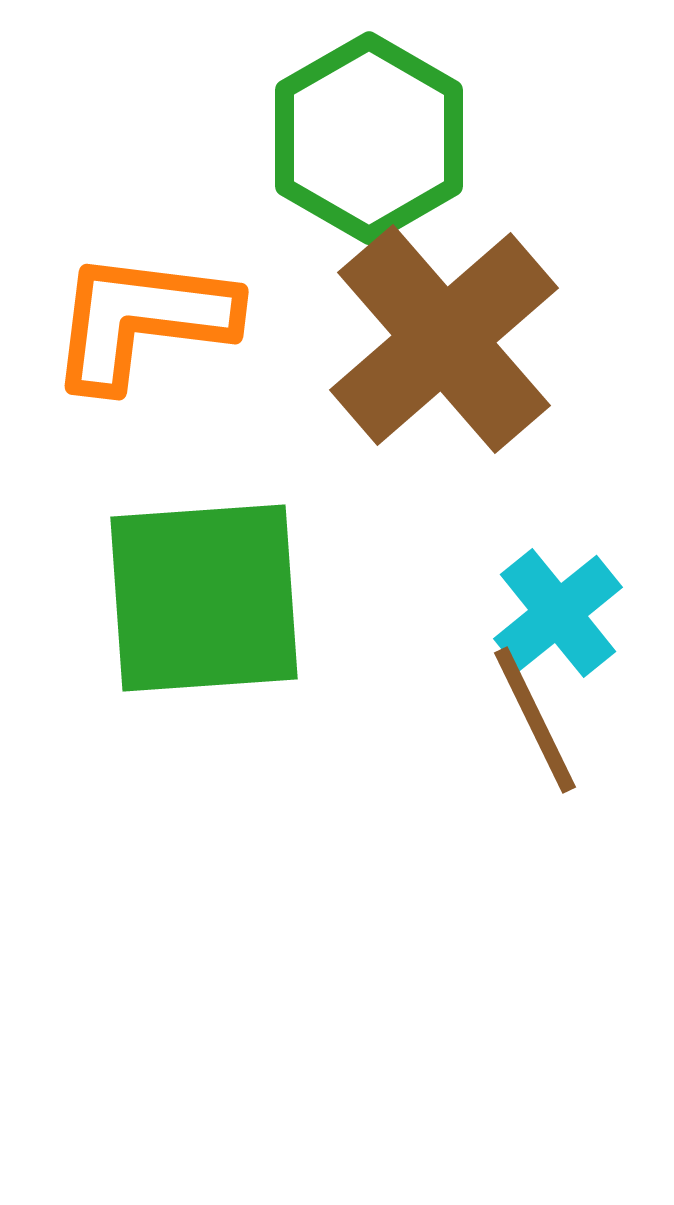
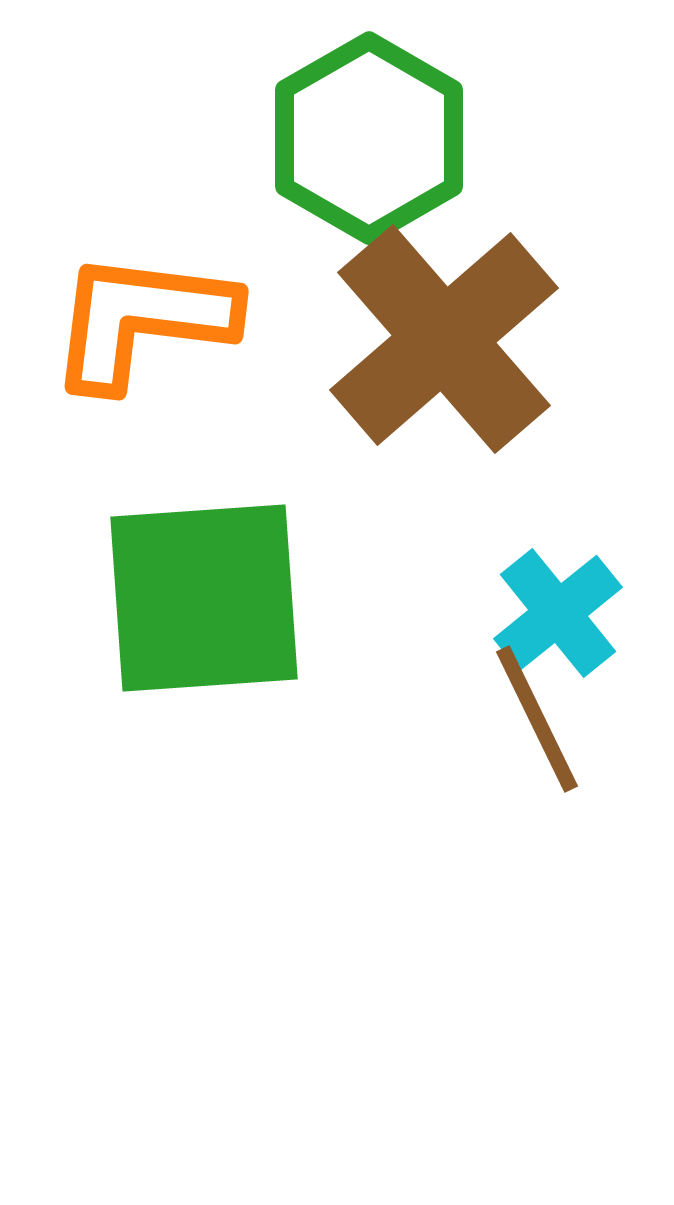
brown line: moved 2 px right, 1 px up
